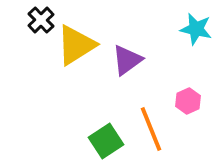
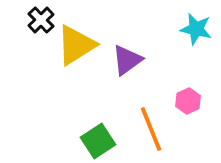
green square: moved 8 px left
